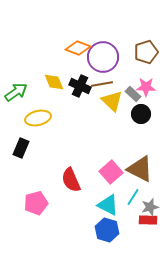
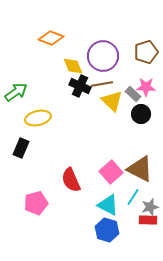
orange diamond: moved 27 px left, 10 px up
purple circle: moved 1 px up
yellow diamond: moved 19 px right, 16 px up
